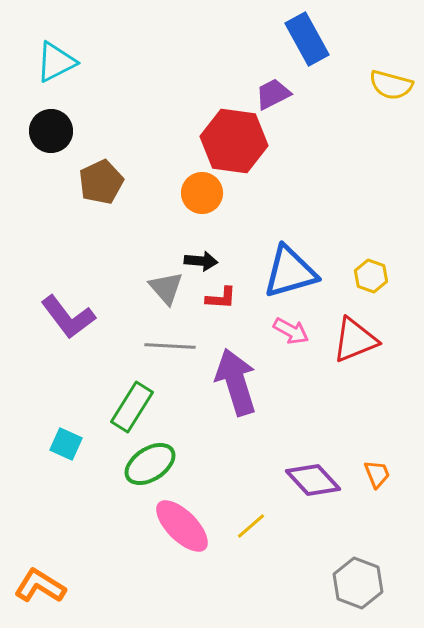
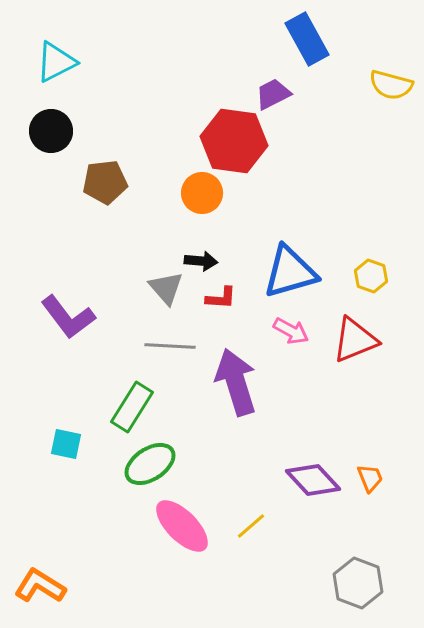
brown pentagon: moved 4 px right; rotated 18 degrees clockwise
cyan square: rotated 12 degrees counterclockwise
orange trapezoid: moved 7 px left, 4 px down
